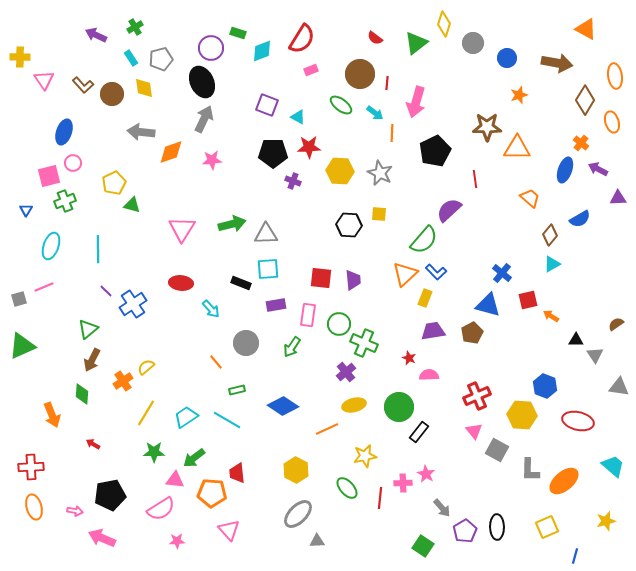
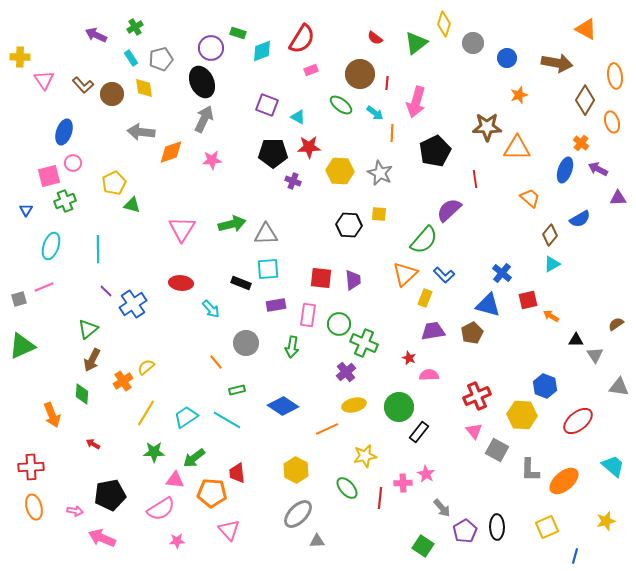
blue L-shape at (436, 272): moved 8 px right, 3 px down
green arrow at (292, 347): rotated 25 degrees counterclockwise
red ellipse at (578, 421): rotated 52 degrees counterclockwise
